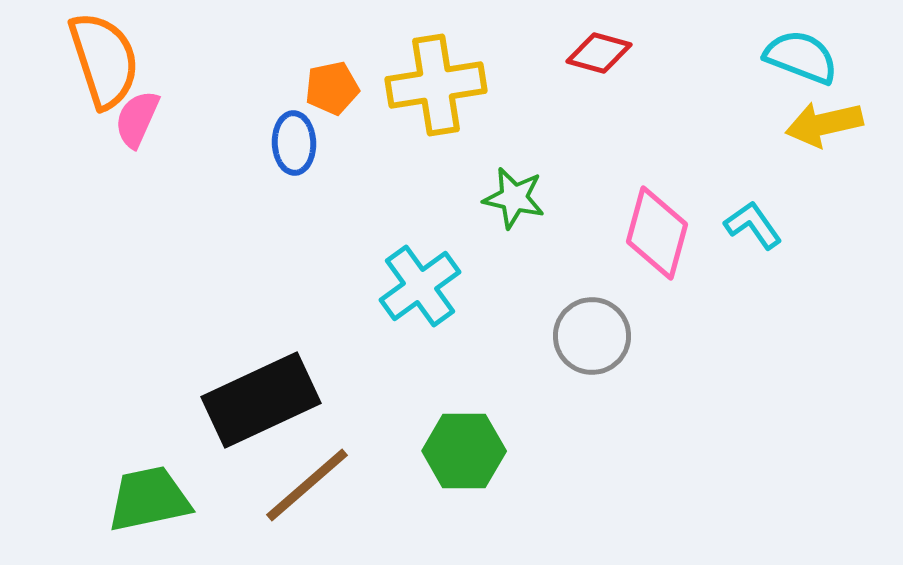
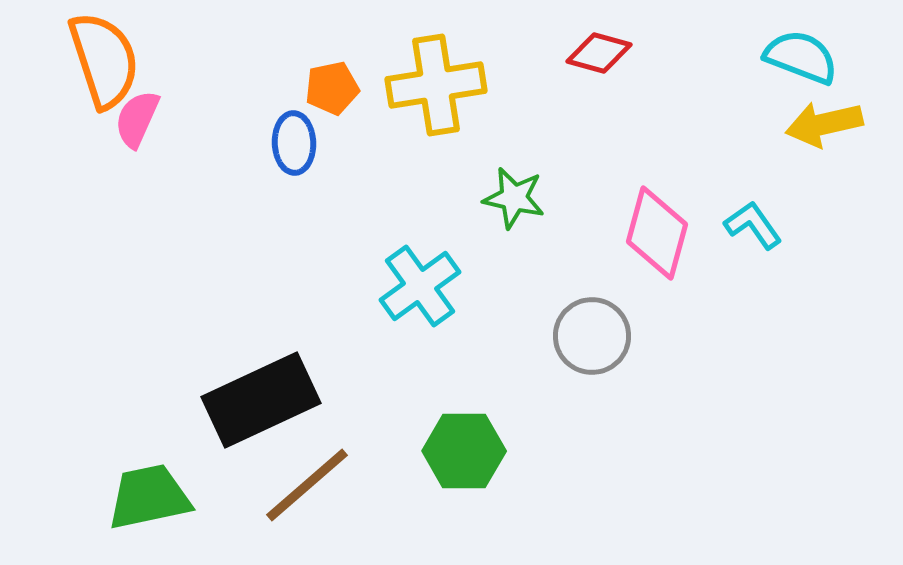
green trapezoid: moved 2 px up
